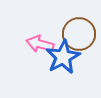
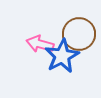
blue star: moved 1 px left, 1 px up
